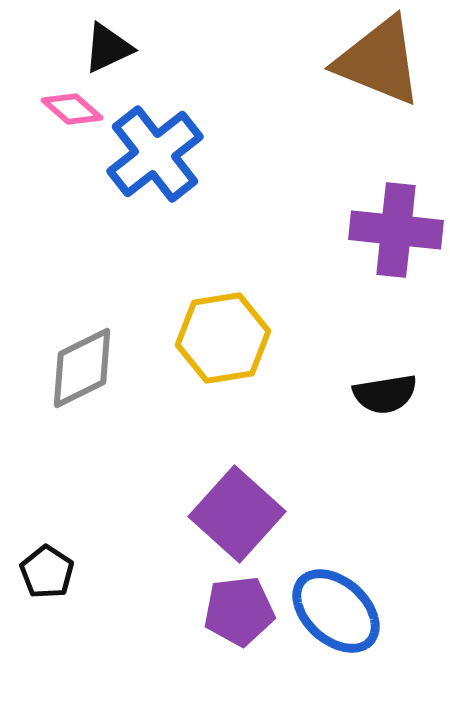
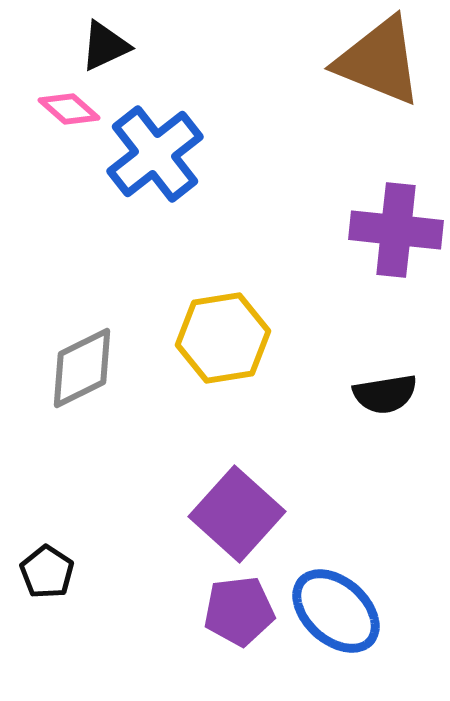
black triangle: moved 3 px left, 2 px up
pink diamond: moved 3 px left
